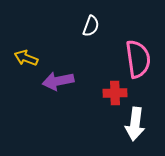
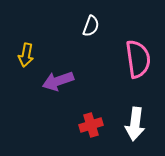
yellow arrow: moved 3 px up; rotated 100 degrees counterclockwise
purple arrow: rotated 8 degrees counterclockwise
red cross: moved 24 px left, 32 px down; rotated 15 degrees counterclockwise
